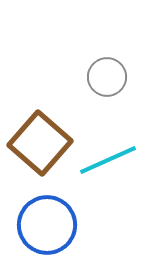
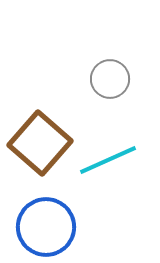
gray circle: moved 3 px right, 2 px down
blue circle: moved 1 px left, 2 px down
